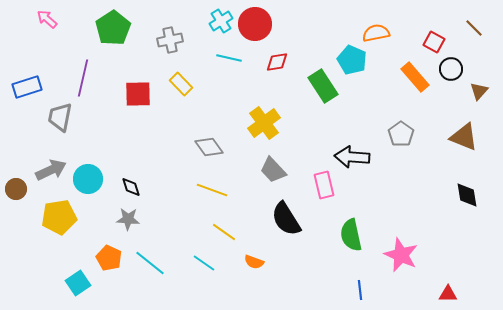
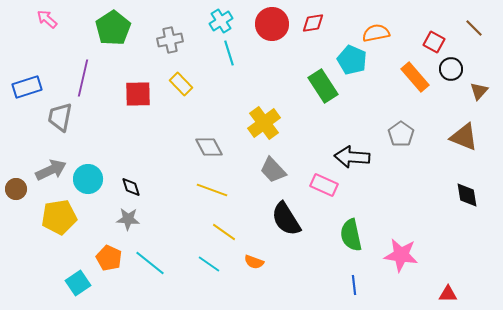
red circle at (255, 24): moved 17 px right
cyan line at (229, 58): moved 5 px up; rotated 60 degrees clockwise
red diamond at (277, 62): moved 36 px right, 39 px up
gray diamond at (209, 147): rotated 8 degrees clockwise
pink rectangle at (324, 185): rotated 52 degrees counterclockwise
pink star at (401, 255): rotated 16 degrees counterclockwise
cyan line at (204, 263): moved 5 px right, 1 px down
blue line at (360, 290): moved 6 px left, 5 px up
